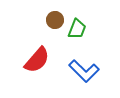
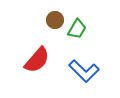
green trapezoid: rotated 10 degrees clockwise
